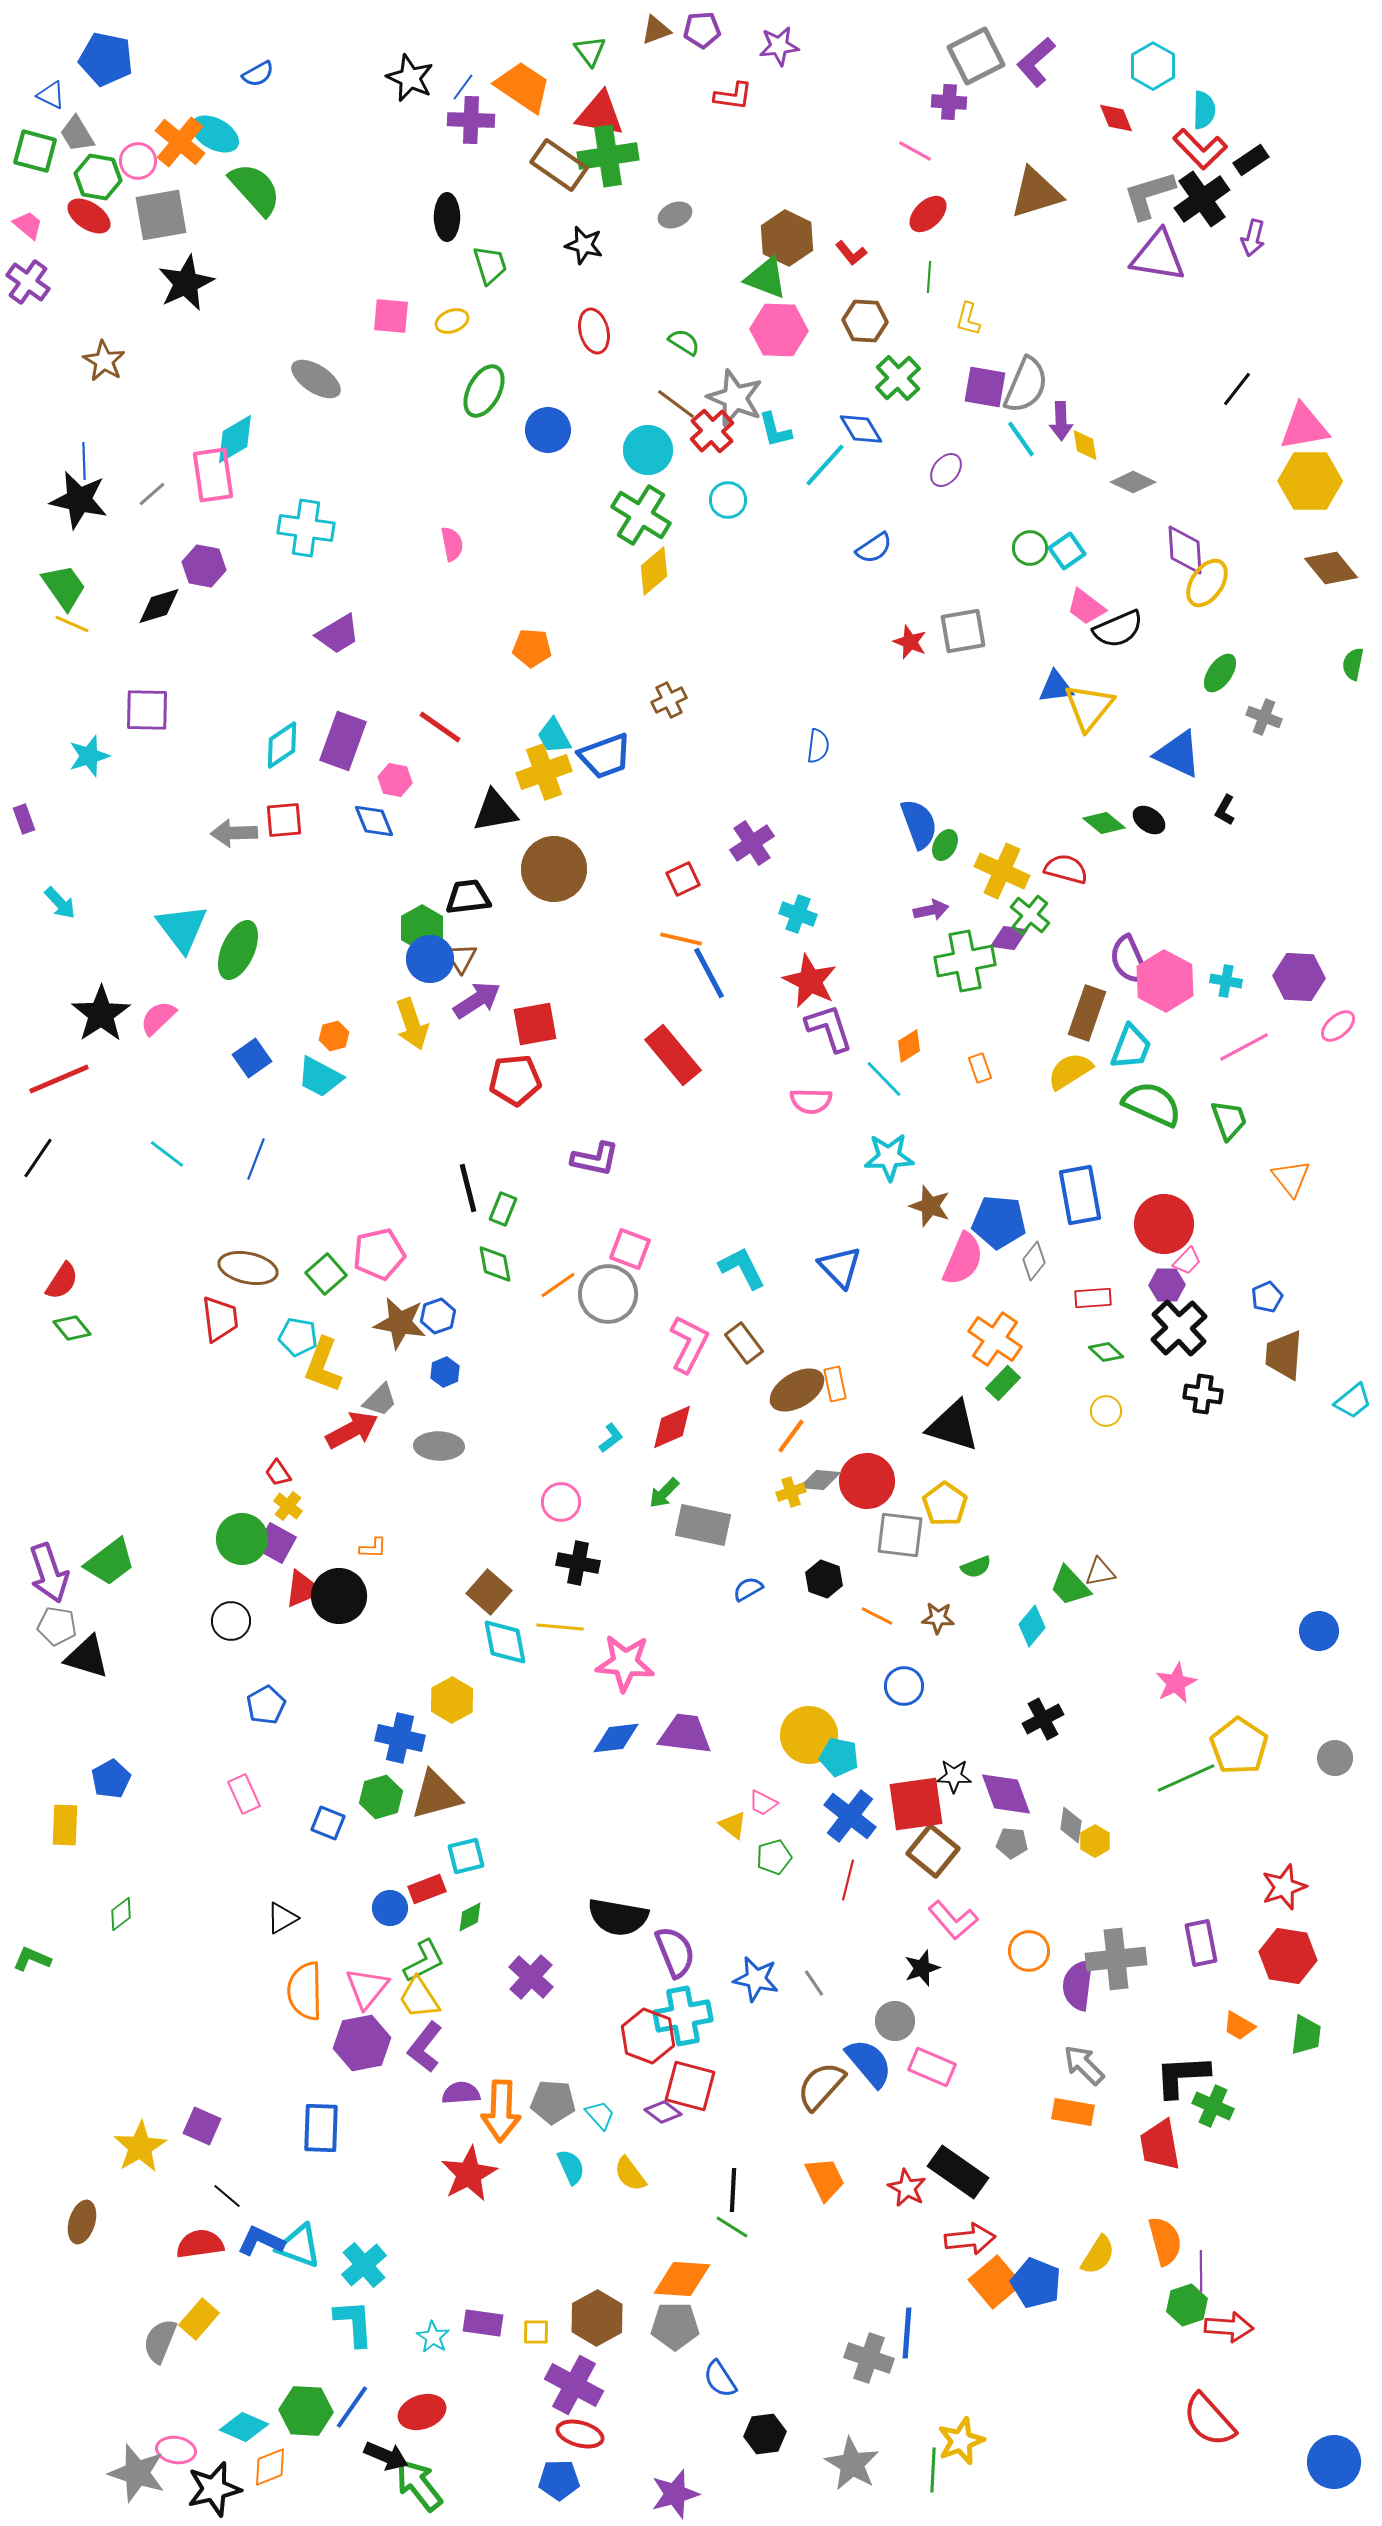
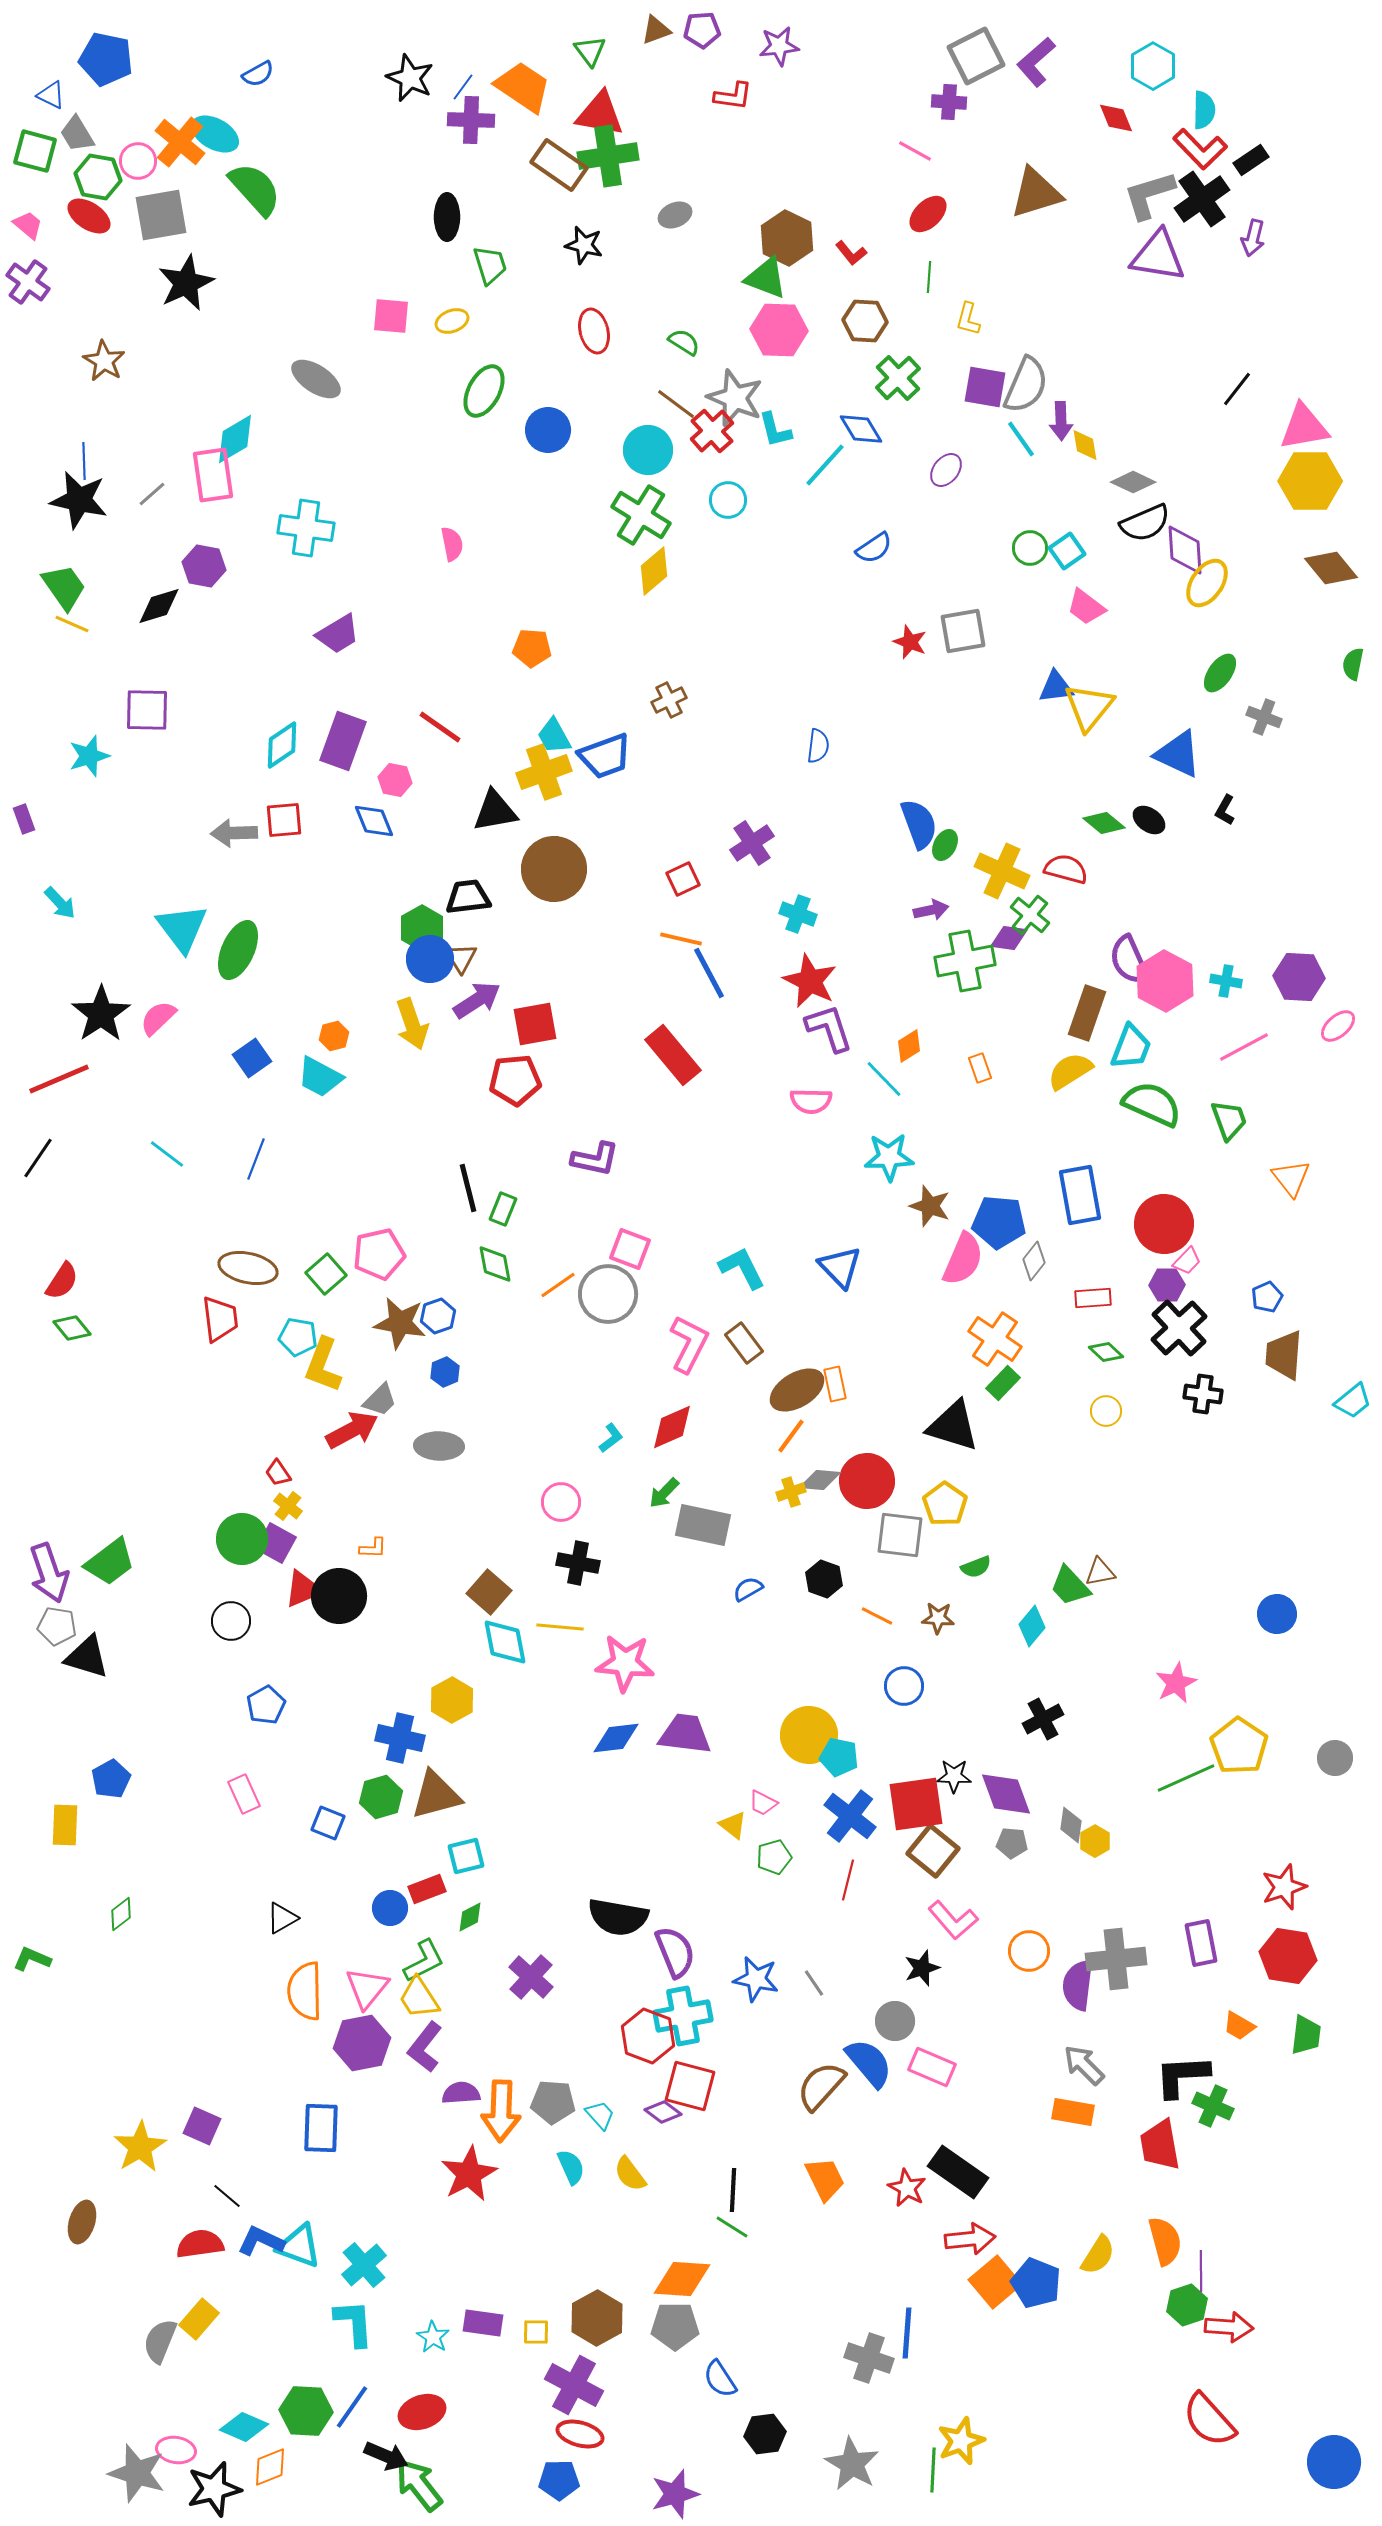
black semicircle at (1118, 629): moved 27 px right, 106 px up
blue circle at (1319, 1631): moved 42 px left, 17 px up
